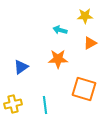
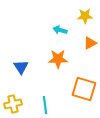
blue triangle: rotated 28 degrees counterclockwise
